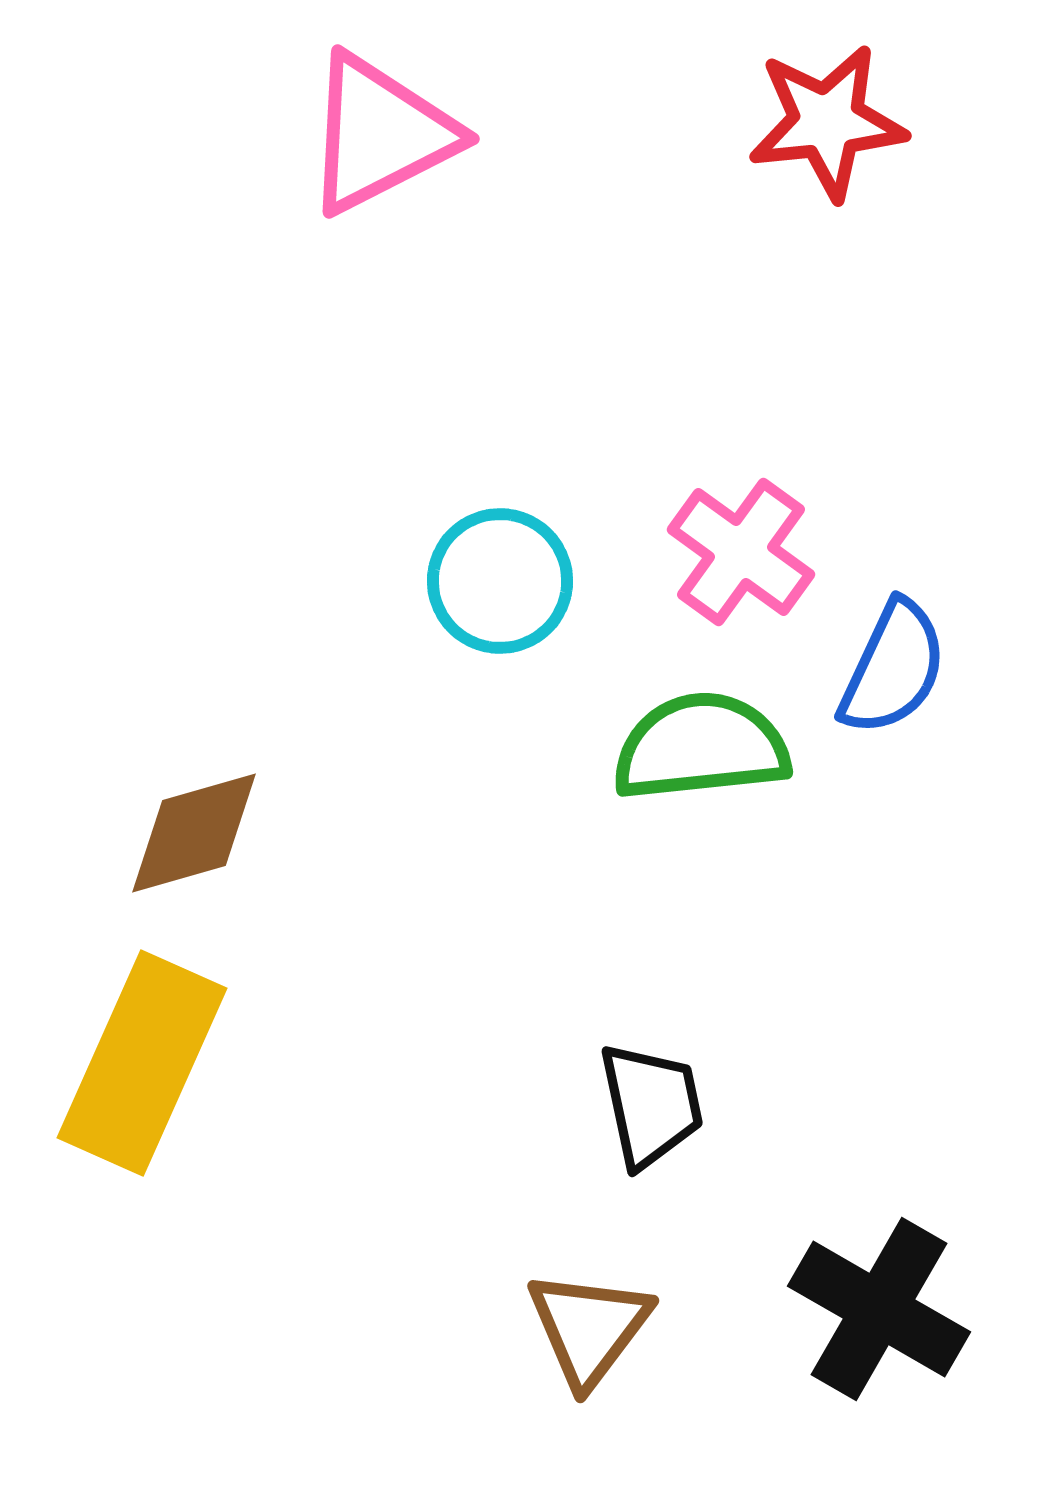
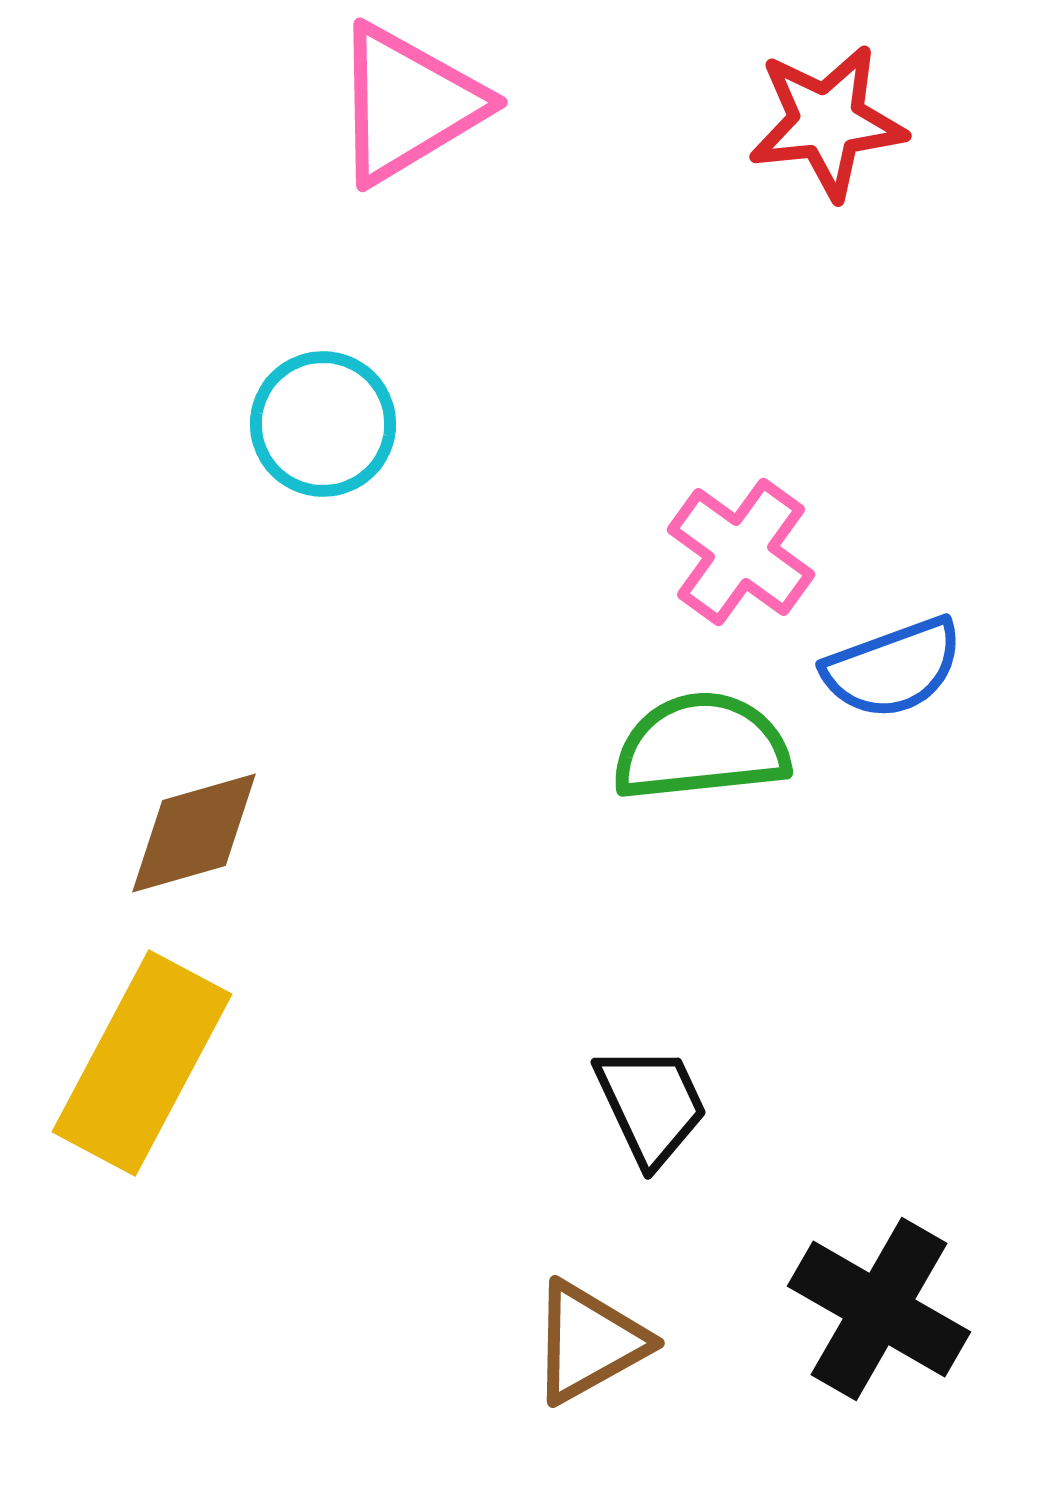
pink triangle: moved 28 px right, 30 px up; rotated 4 degrees counterclockwise
cyan circle: moved 177 px left, 157 px up
blue semicircle: rotated 45 degrees clockwise
yellow rectangle: rotated 4 degrees clockwise
black trapezoid: rotated 13 degrees counterclockwise
brown triangle: moved 14 px down; rotated 24 degrees clockwise
